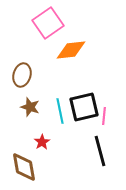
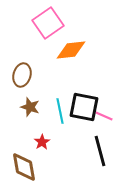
black square: rotated 24 degrees clockwise
pink line: rotated 72 degrees counterclockwise
